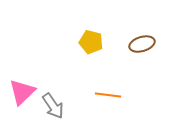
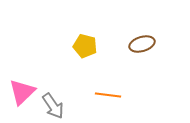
yellow pentagon: moved 6 px left, 4 px down
